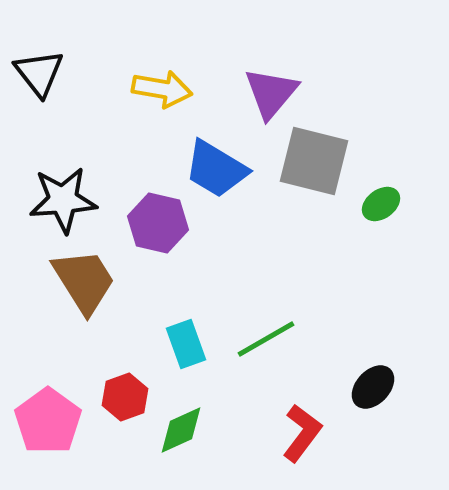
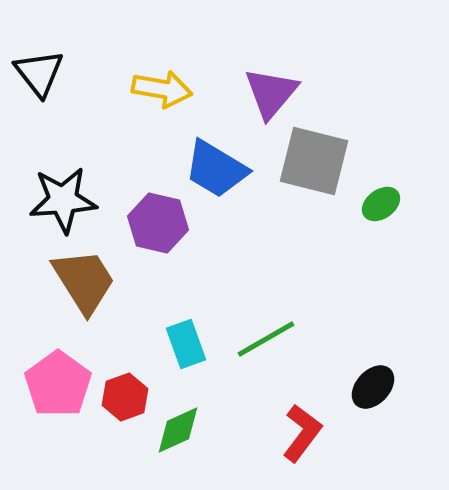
pink pentagon: moved 10 px right, 37 px up
green diamond: moved 3 px left
